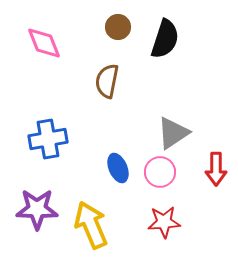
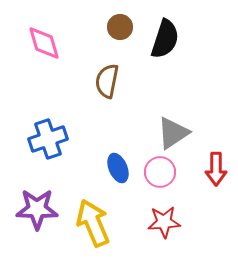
brown circle: moved 2 px right
pink diamond: rotated 6 degrees clockwise
blue cross: rotated 9 degrees counterclockwise
yellow arrow: moved 2 px right, 2 px up
